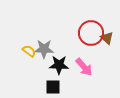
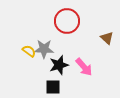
red circle: moved 24 px left, 12 px up
black star: rotated 18 degrees counterclockwise
